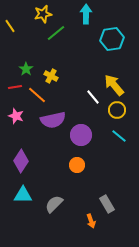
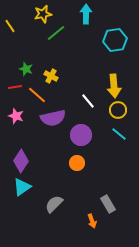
cyan hexagon: moved 3 px right, 1 px down
green star: rotated 16 degrees counterclockwise
yellow arrow: moved 1 px down; rotated 145 degrees counterclockwise
white line: moved 5 px left, 4 px down
yellow circle: moved 1 px right
purple semicircle: moved 2 px up
cyan line: moved 2 px up
orange circle: moved 2 px up
cyan triangle: moved 1 px left, 8 px up; rotated 36 degrees counterclockwise
gray rectangle: moved 1 px right
orange arrow: moved 1 px right
